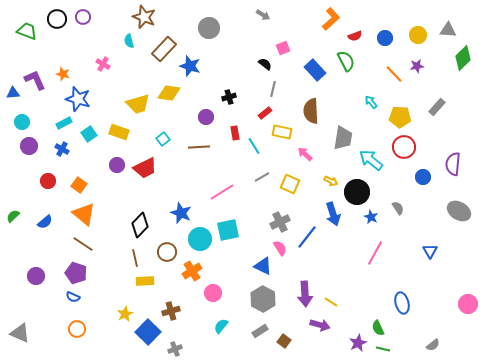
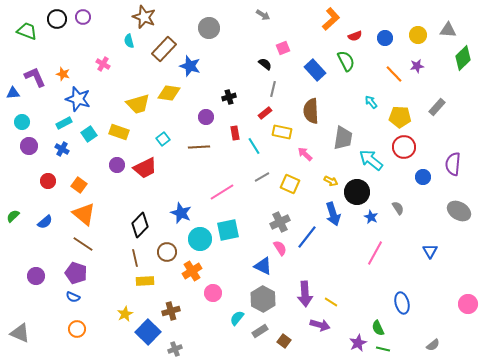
purple L-shape at (35, 80): moved 3 px up
cyan semicircle at (221, 326): moved 16 px right, 8 px up
